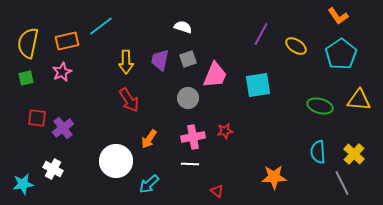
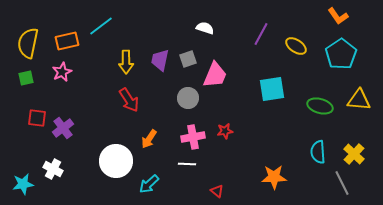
white semicircle: moved 22 px right, 1 px down
cyan square: moved 14 px right, 4 px down
white line: moved 3 px left
